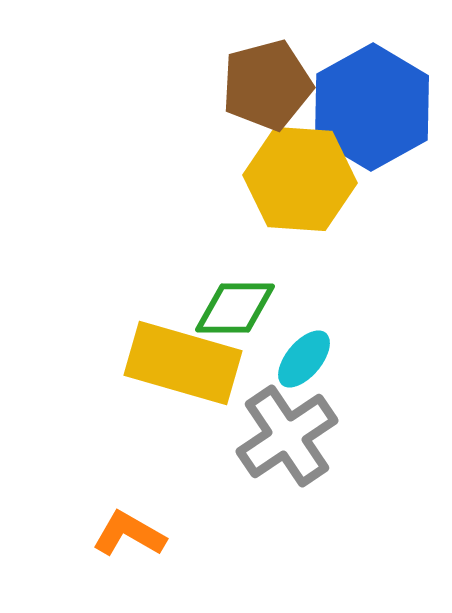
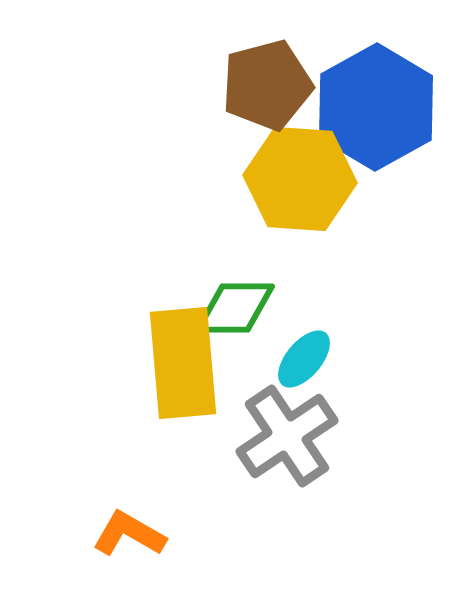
blue hexagon: moved 4 px right
yellow rectangle: rotated 69 degrees clockwise
